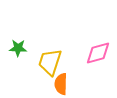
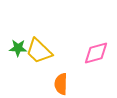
pink diamond: moved 2 px left
yellow trapezoid: moved 11 px left, 11 px up; rotated 64 degrees counterclockwise
